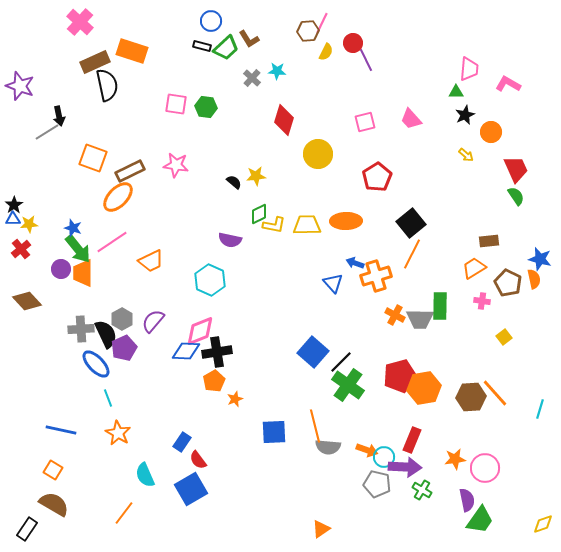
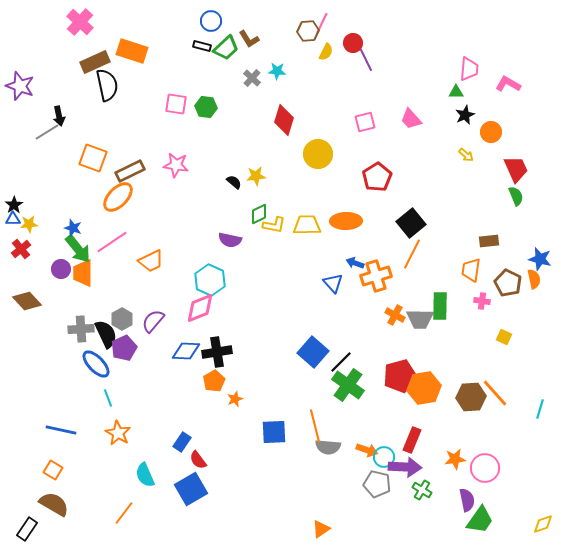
green semicircle at (516, 196): rotated 12 degrees clockwise
orange trapezoid at (474, 268): moved 3 px left, 2 px down; rotated 50 degrees counterclockwise
pink diamond at (200, 331): moved 23 px up
yellow square at (504, 337): rotated 28 degrees counterclockwise
